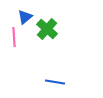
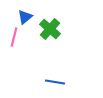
green cross: moved 3 px right
pink line: rotated 18 degrees clockwise
